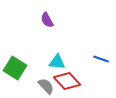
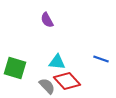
green square: rotated 15 degrees counterclockwise
gray semicircle: moved 1 px right
